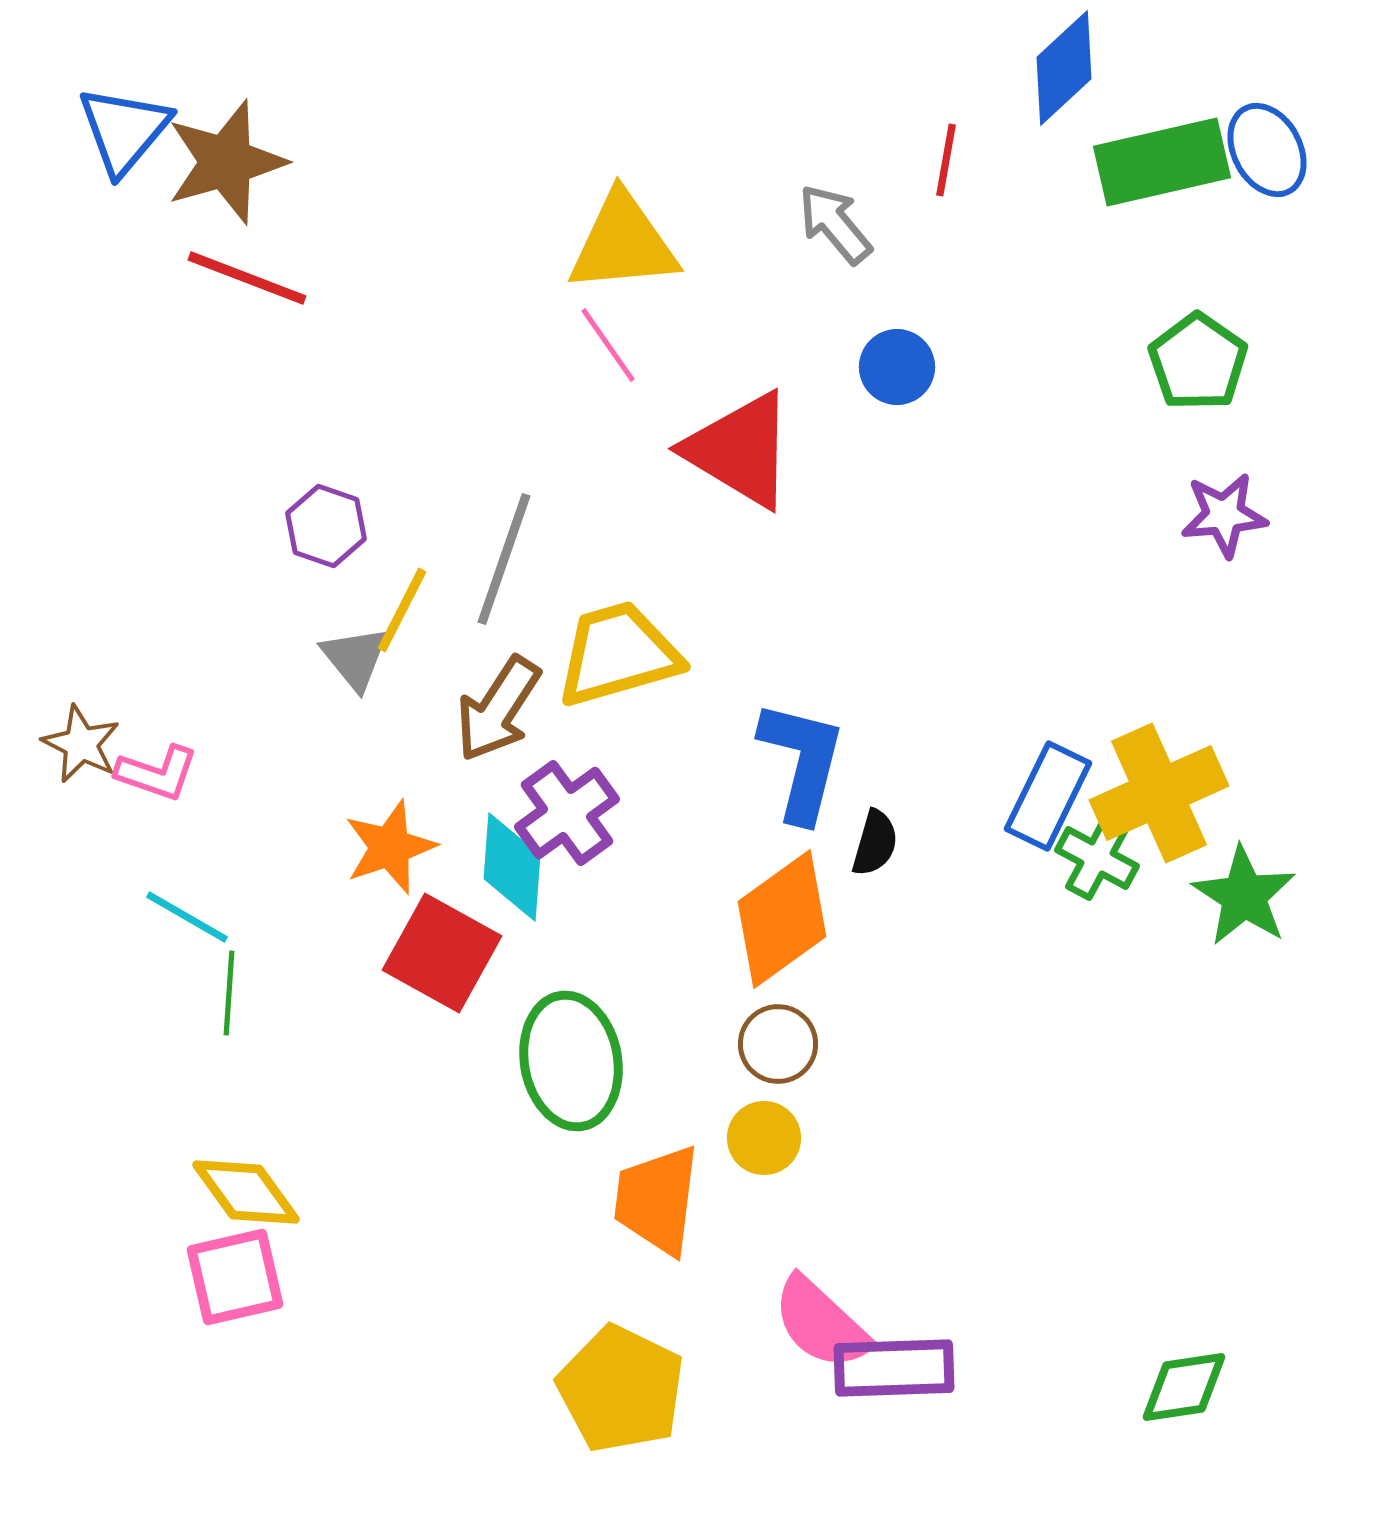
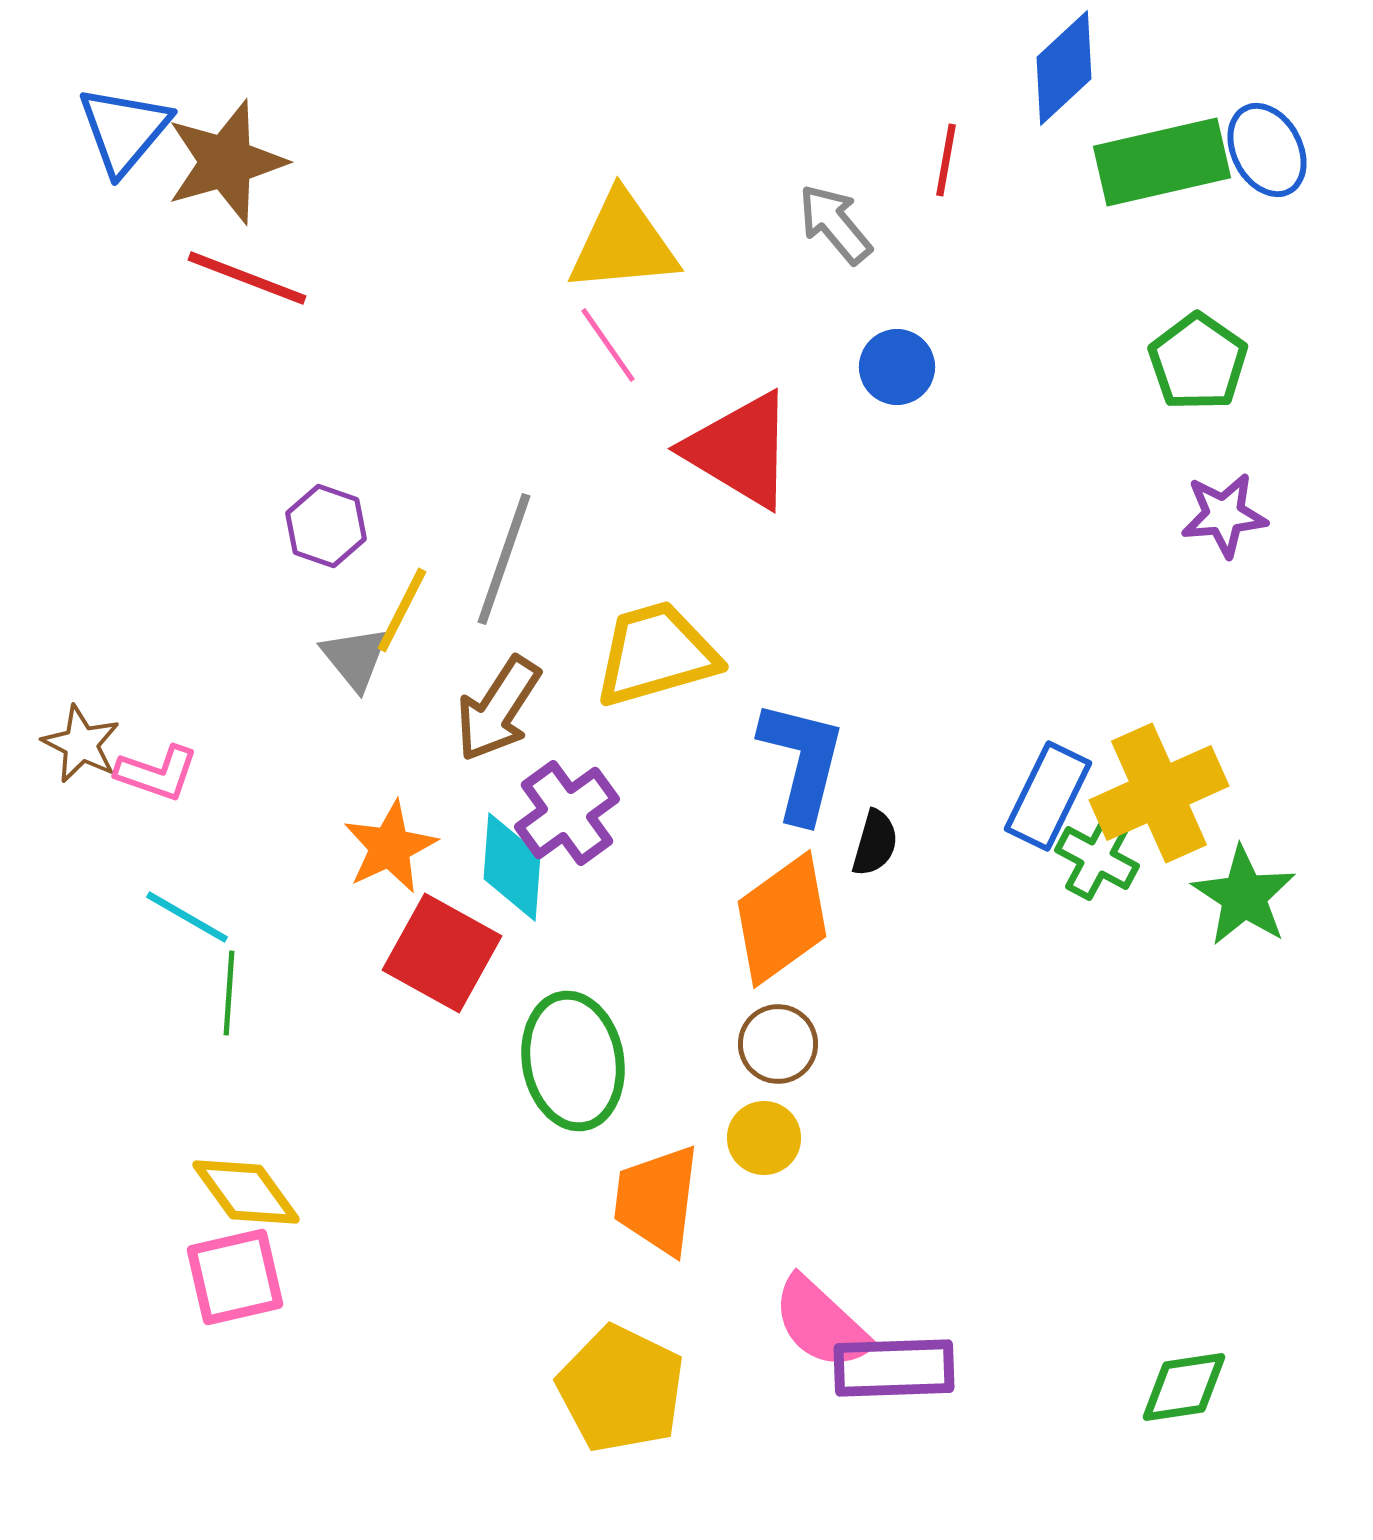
yellow trapezoid at (618, 654): moved 38 px right
orange star at (390, 847): rotated 6 degrees counterclockwise
green ellipse at (571, 1061): moved 2 px right
